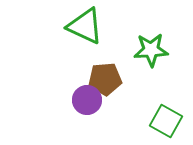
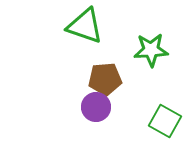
green triangle: rotated 6 degrees counterclockwise
purple circle: moved 9 px right, 7 px down
green square: moved 1 px left
